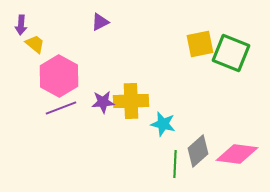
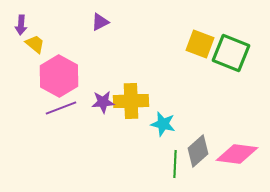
yellow square: rotated 32 degrees clockwise
